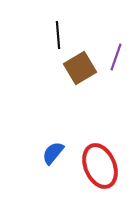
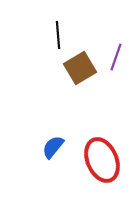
blue semicircle: moved 6 px up
red ellipse: moved 2 px right, 6 px up
